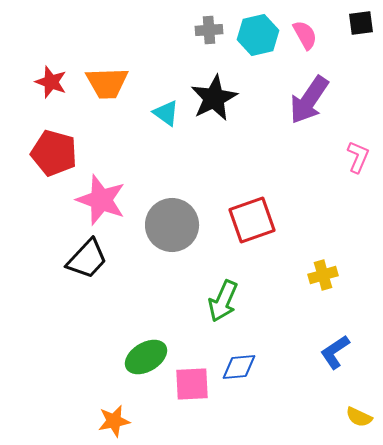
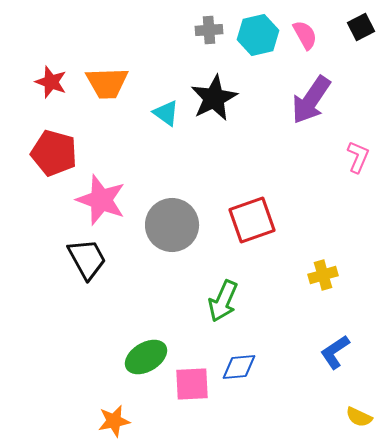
black square: moved 4 px down; rotated 20 degrees counterclockwise
purple arrow: moved 2 px right
black trapezoid: rotated 72 degrees counterclockwise
